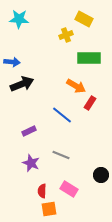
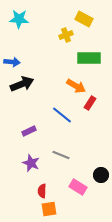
pink rectangle: moved 9 px right, 2 px up
